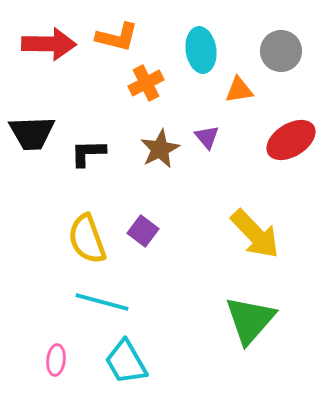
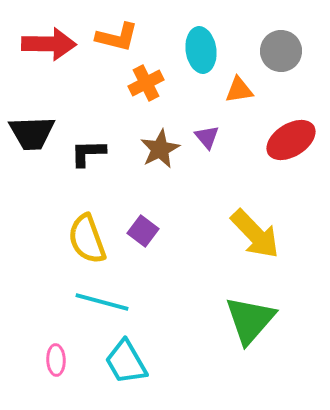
pink ellipse: rotated 8 degrees counterclockwise
